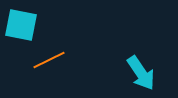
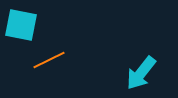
cyan arrow: rotated 72 degrees clockwise
